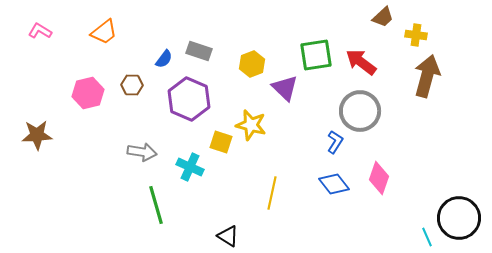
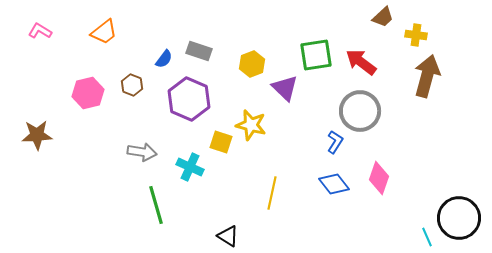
brown hexagon: rotated 20 degrees clockwise
